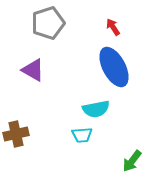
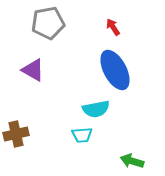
gray pentagon: rotated 8 degrees clockwise
blue ellipse: moved 1 px right, 3 px down
green arrow: rotated 70 degrees clockwise
